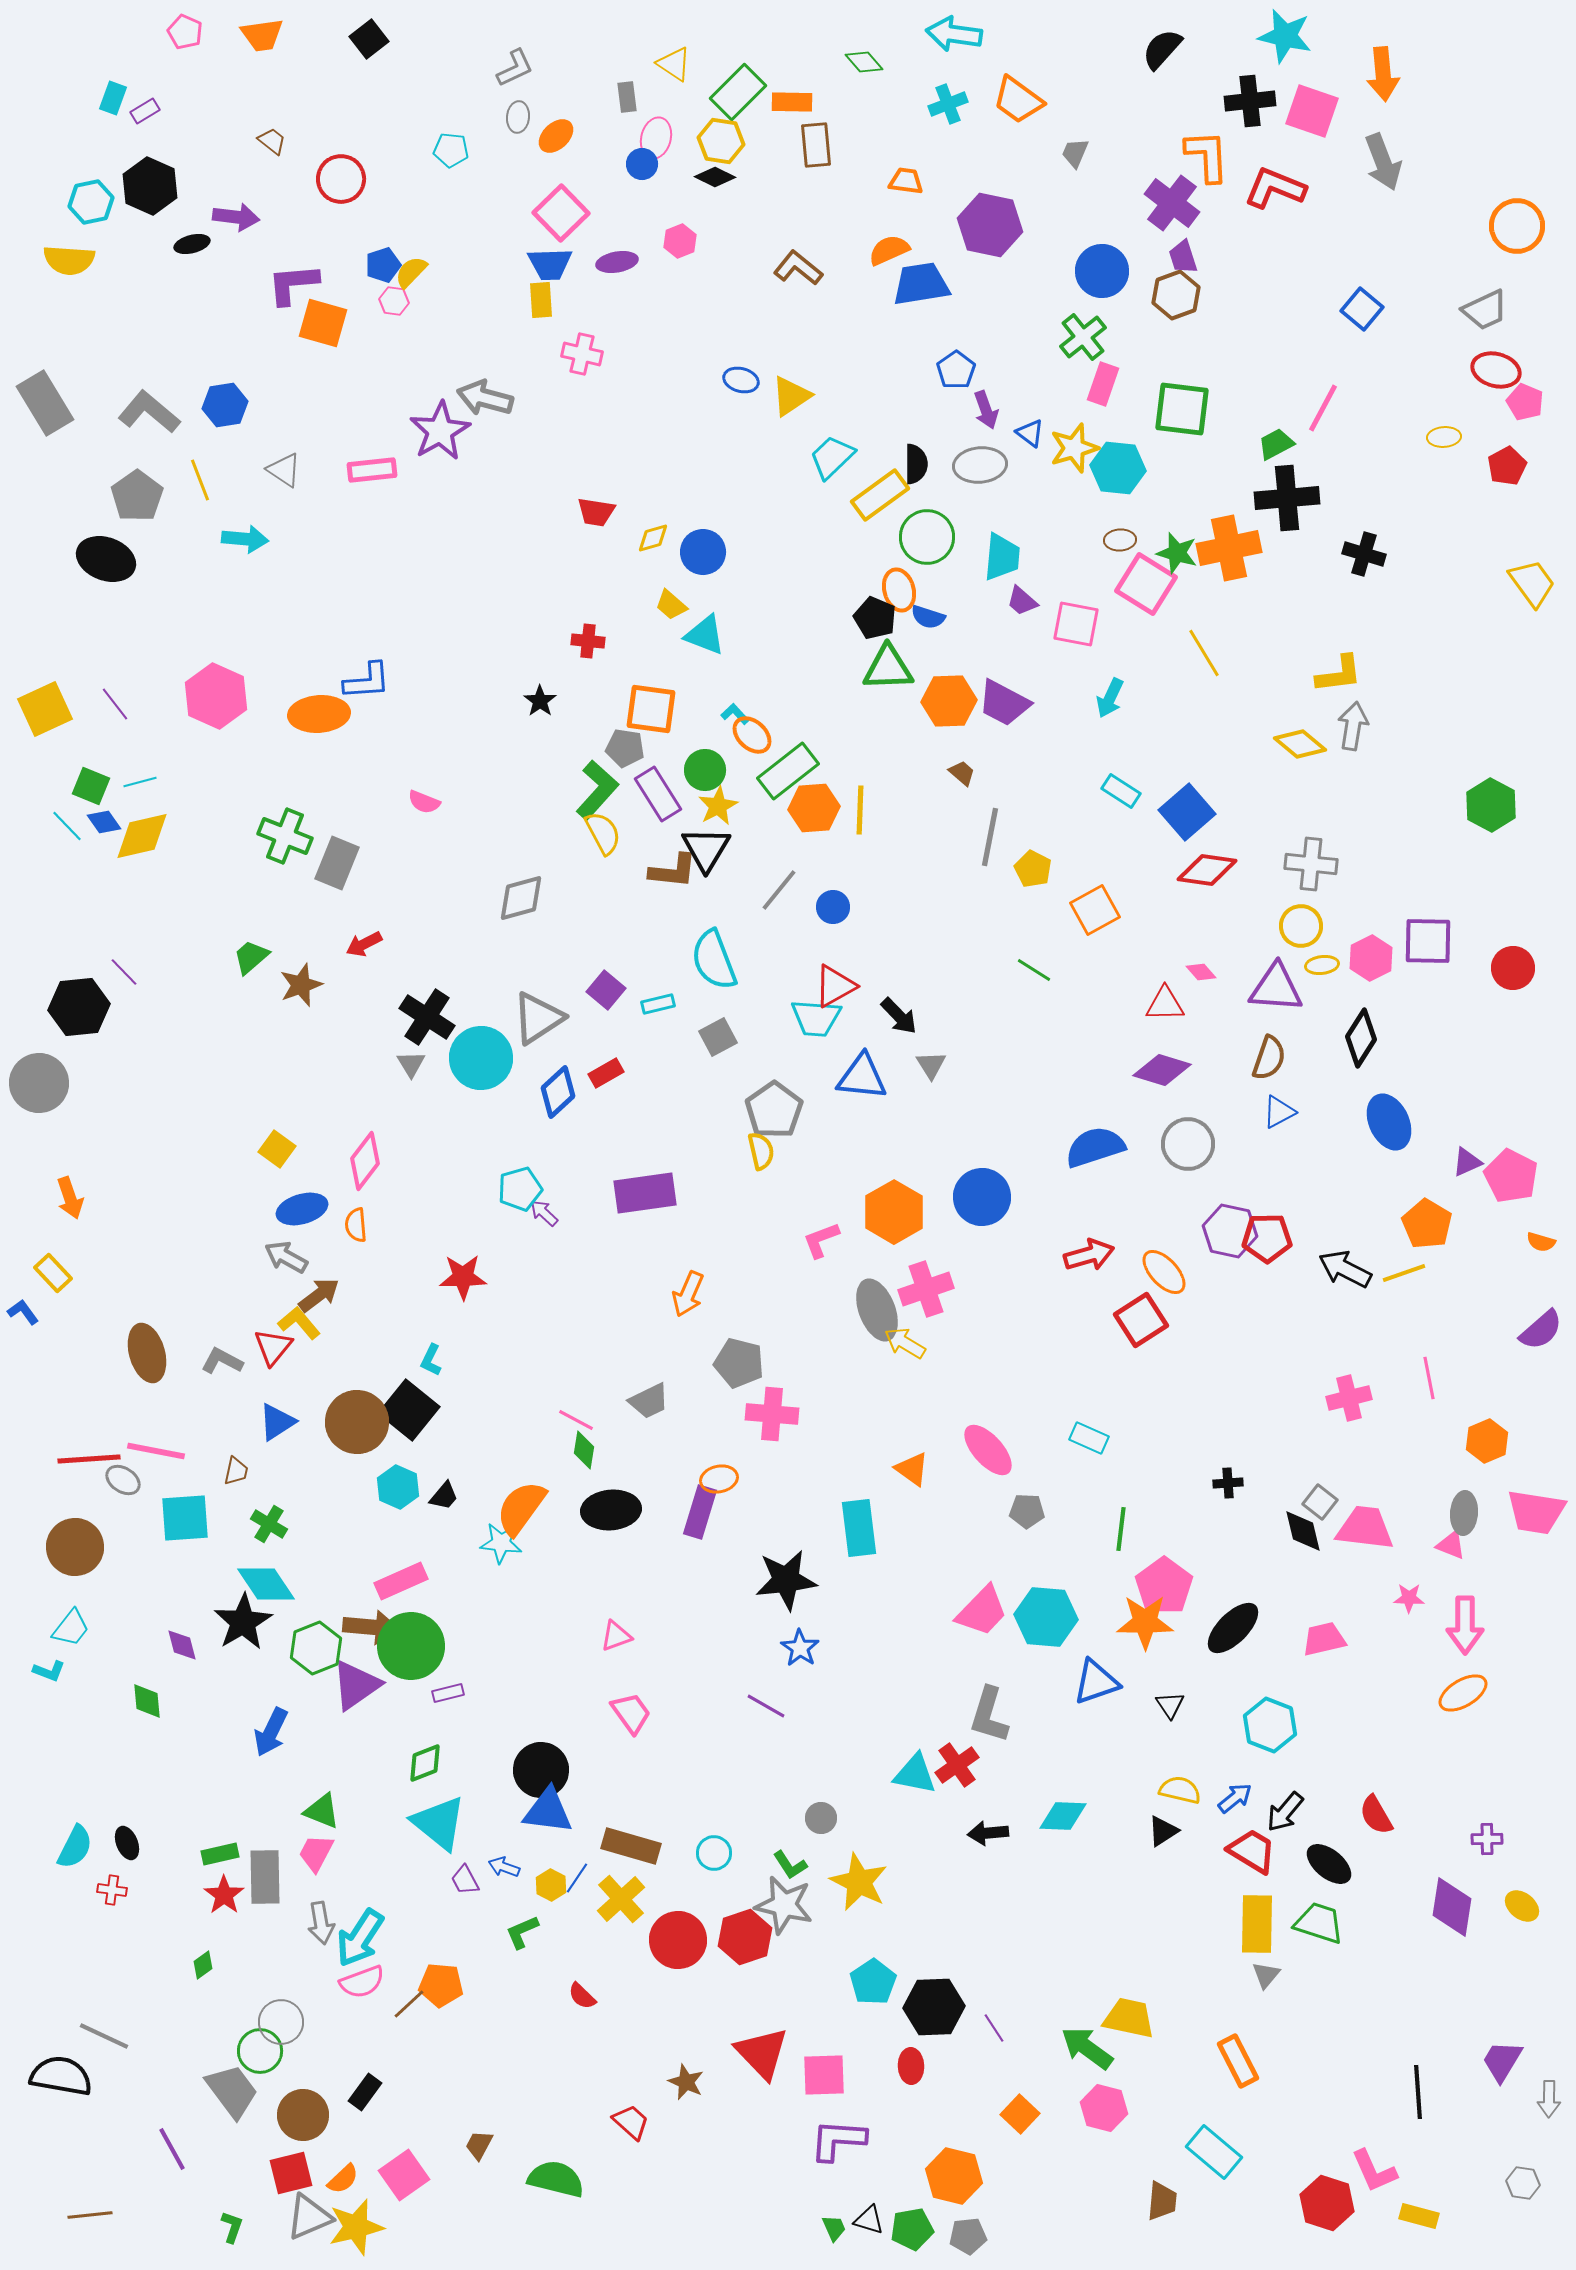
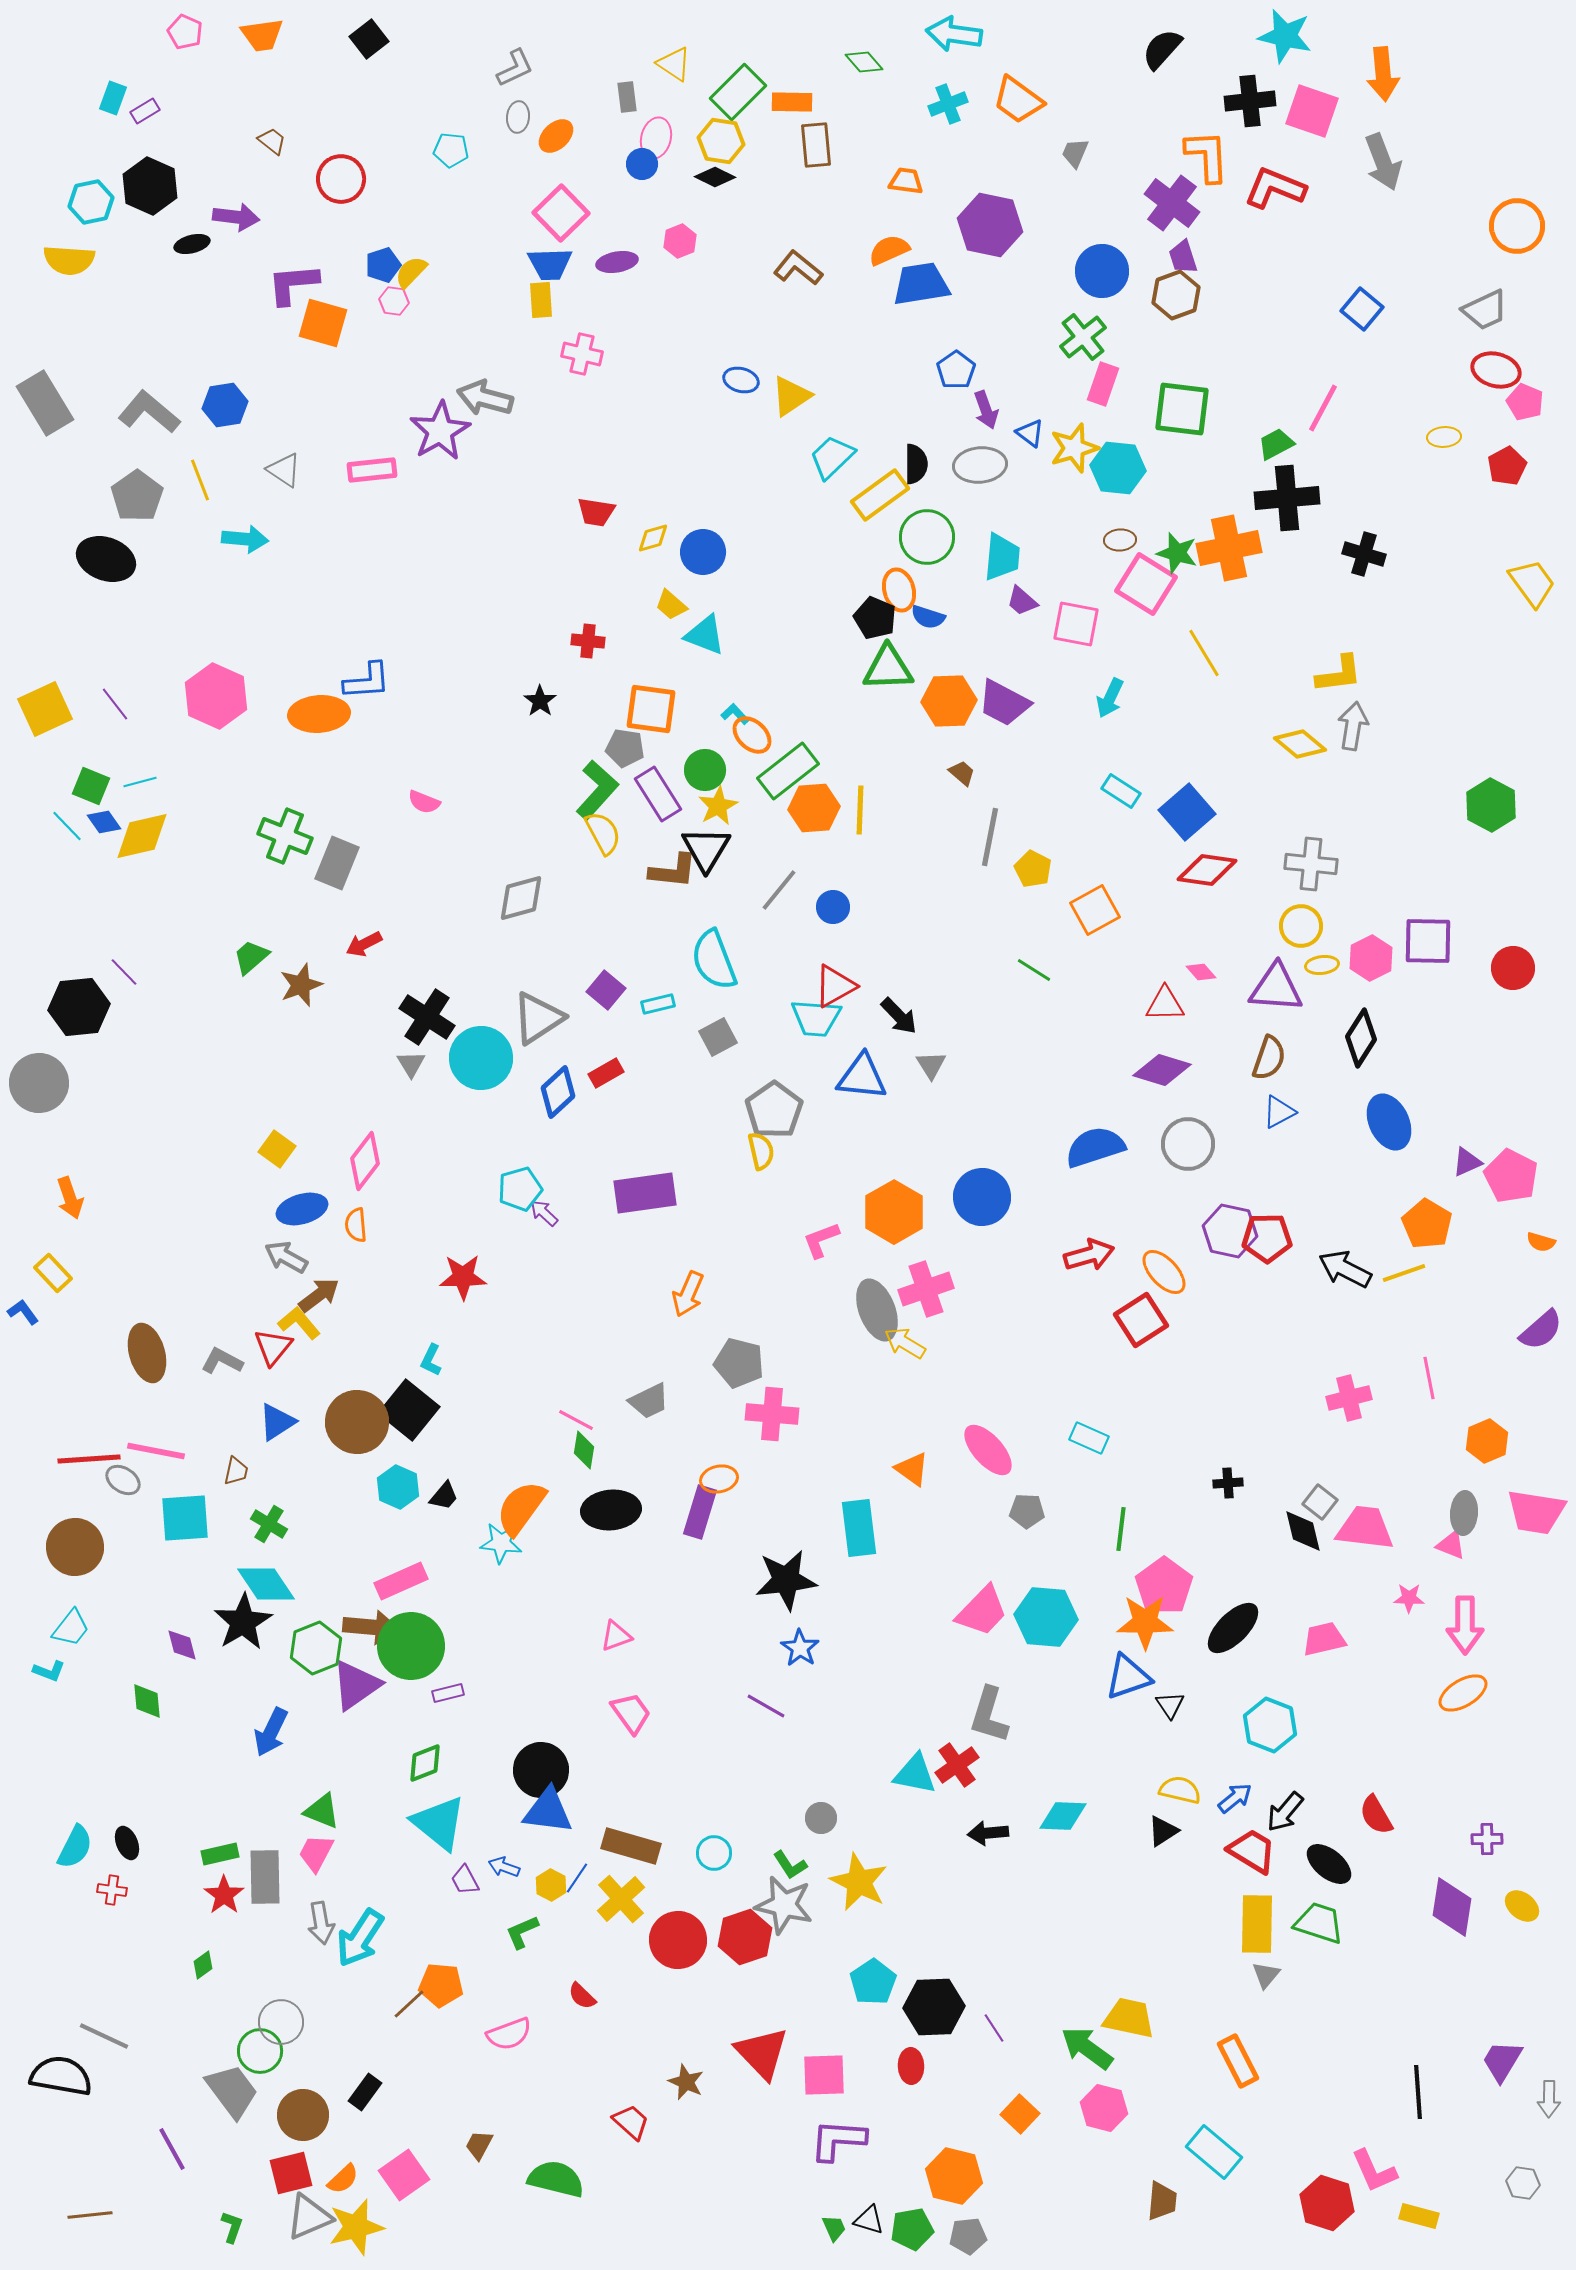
blue triangle at (1096, 1682): moved 32 px right, 5 px up
pink semicircle at (362, 1982): moved 147 px right, 52 px down
